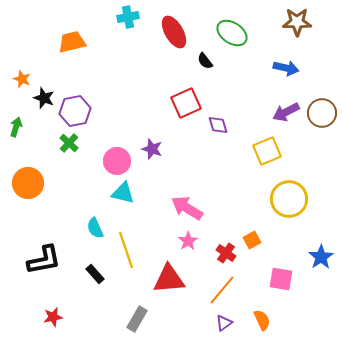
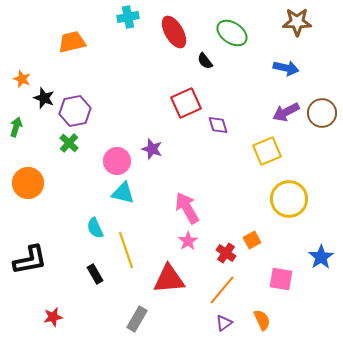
pink arrow: rotated 28 degrees clockwise
black L-shape: moved 14 px left
black rectangle: rotated 12 degrees clockwise
